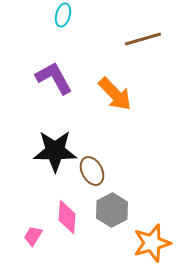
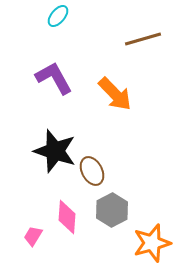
cyan ellipse: moved 5 px left, 1 px down; rotated 25 degrees clockwise
black star: rotated 18 degrees clockwise
